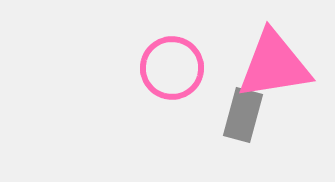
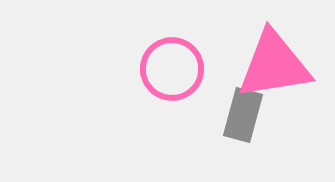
pink circle: moved 1 px down
